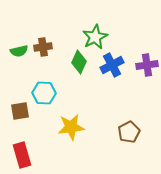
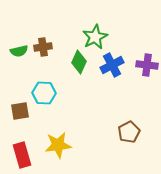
purple cross: rotated 15 degrees clockwise
yellow star: moved 13 px left, 18 px down
